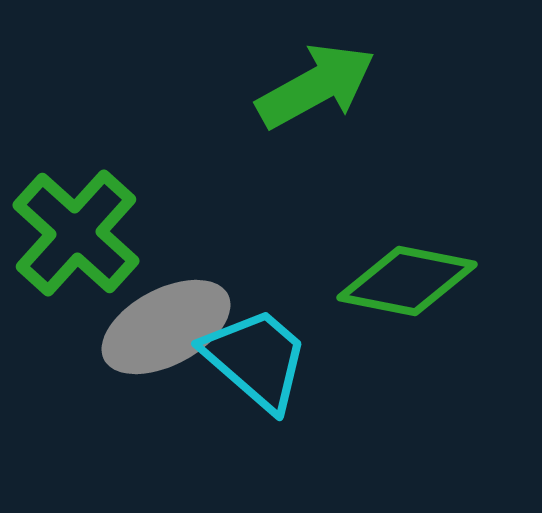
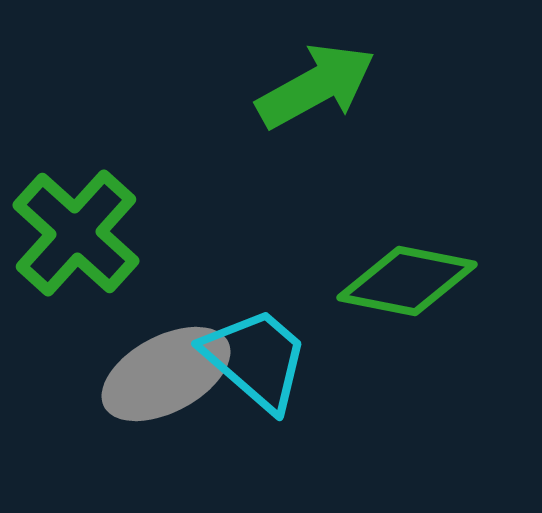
gray ellipse: moved 47 px down
